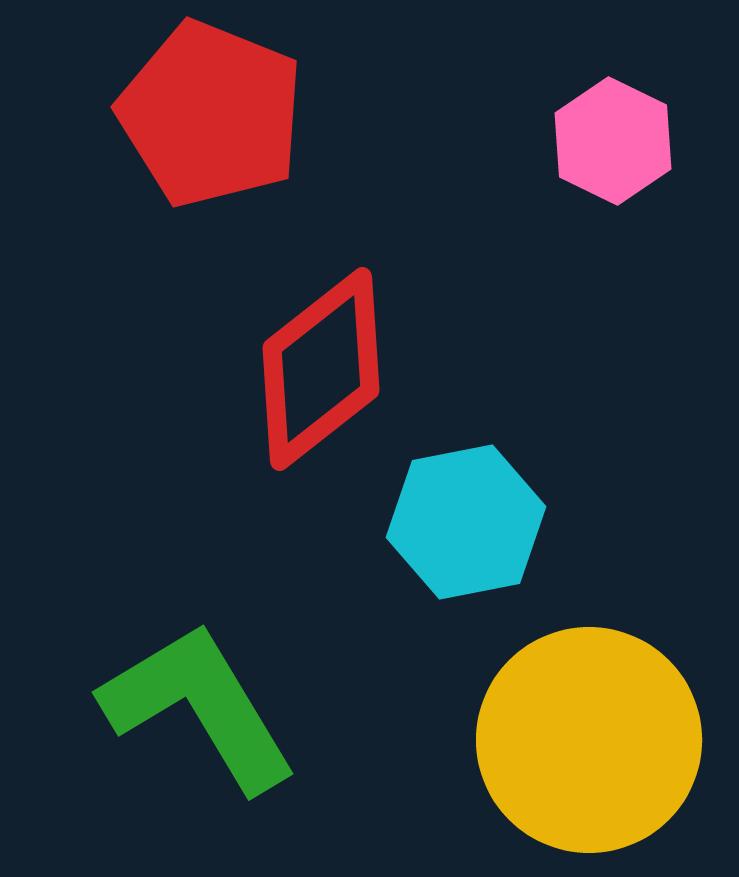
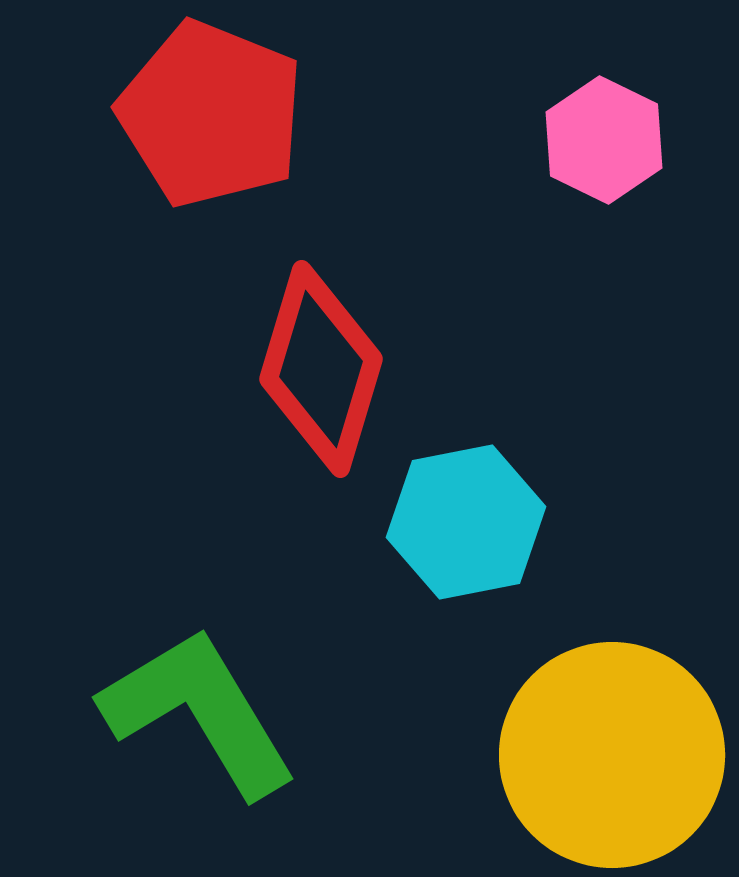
pink hexagon: moved 9 px left, 1 px up
red diamond: rotated 35 degrees counterclockwise
green L-shape: moved 5 px down
yellow circle: moved 23 px right, 15 px down
